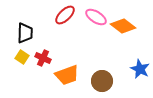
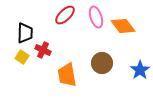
pink ellipse: rotated 40 degrees clockwise
orange diamond: rotated 15 degrees clockwise
red cross: moved 8 px up
blue star: moved 1 px down; rotated 12 degrees clockwise
orange trapezoid: rotated 100 degrees clockwise
brown circle: moved 18 px up
